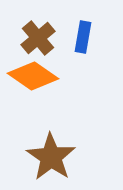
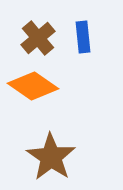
blue rectangle: rotated 16 degrees counterclockwise
orange diamond: moved 10 px down
